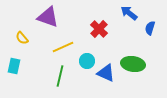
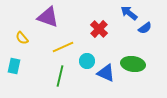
blue semicircle: moved 5 px left; rotated 144 degrees counterclockwise
